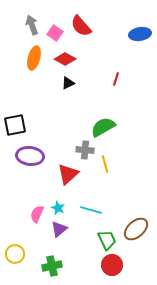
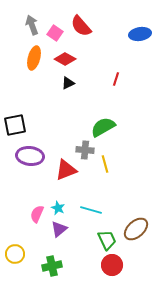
red triangle: moved 2 px left, 4 px up; rotated 20 degrees clockwise
